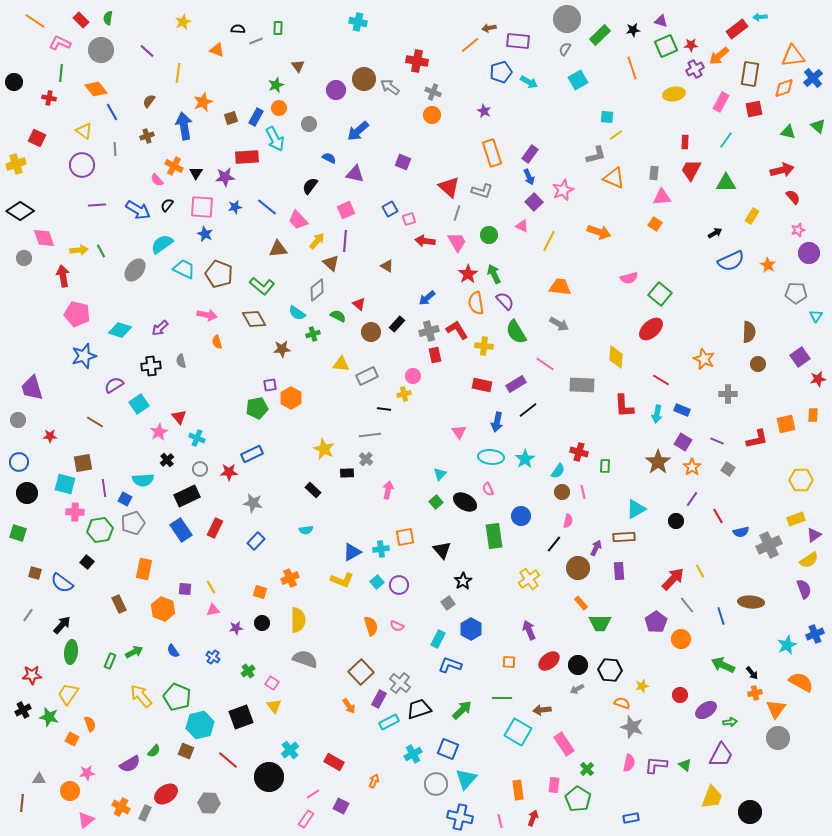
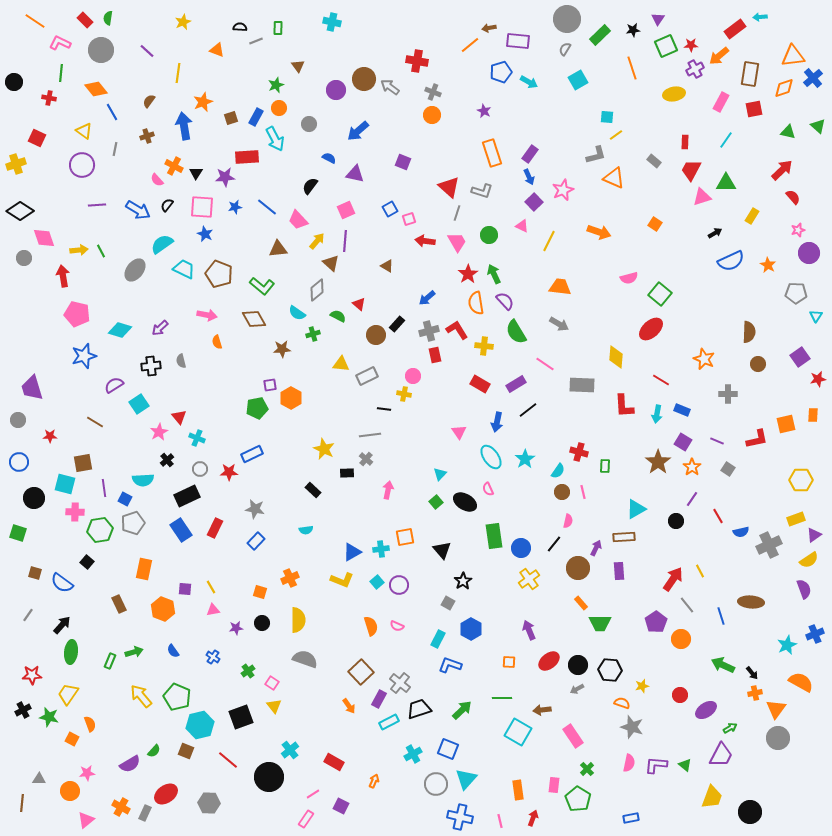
red rectangle at (81, 20): moved 4 px right
purple triangle at (661, 21): moved 3 px left, 2 px up; rotated 48 degrees clockwise
cyan cross at (358, 22): moved 26 px left
black semicircle at (238, 29): moved 2 px right, 2 px up
red rectangle at (737, 29): moved 2 px left
gray line at (115, 149): rotated 16 degrees clockwise
red arrow at (782, 170): rotated 30 degrees counterclockwise
gray rectangle at (654, 173): moved 12 px up; rotated 56 degrees counterclockwise
pink triangle at (662, 197): moved 40 px right; rotated 12 degrees counterclockwise
brown circle at (371, 332): moved 5 px right, 3 px down
red rectangle at (482, 385): moved 2 px left, 1 px up; rotated 18 degrees clockwise
yellow cross at (404, 394): rotated 24 degrees clockwise
cyan ellipse at (491, 457): rotated 50 degrees clockwise
black circle at (27, 493): moved 7 px right, 5 px down
gray star at (253, 503): moved 2 px right, 6 px down
blue circle at (521, 516): moved 32 px down
red arrow at (673, 579): rotated 10 degrees counterclockwise
gray square at (448, 603): rotated 24 degrees counterclockwise
green arrow at (134, 652): rotated 12 degrees clockwise
green arrow at (730, 722): moved 6 px down; rotated 24 degrees counterclockwise
pink rectangle at (564, 744): moved 9 px right, 8 px up
